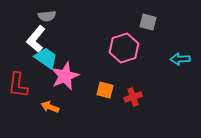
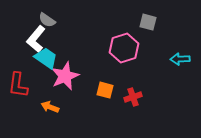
gray semicircle: moved 4 px down; rotated 42 degrees clockwise
